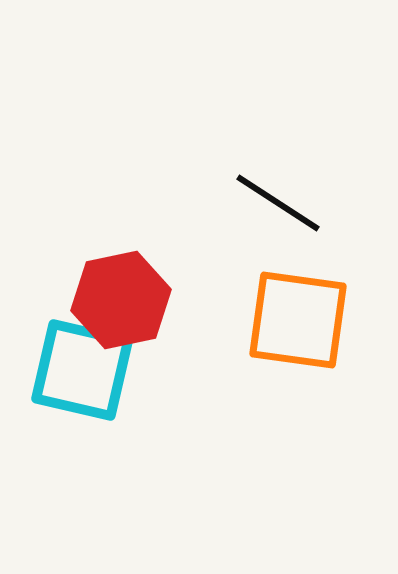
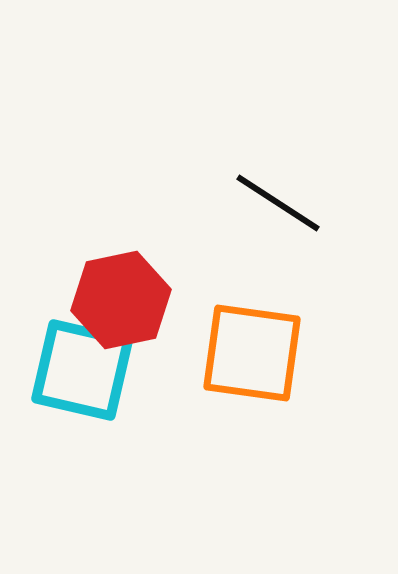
orange square: moved 46 px left, 33 px down
